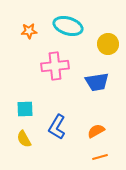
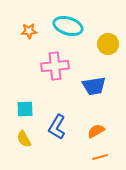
blue trapezoid: moved 3 px left, 4 px down
